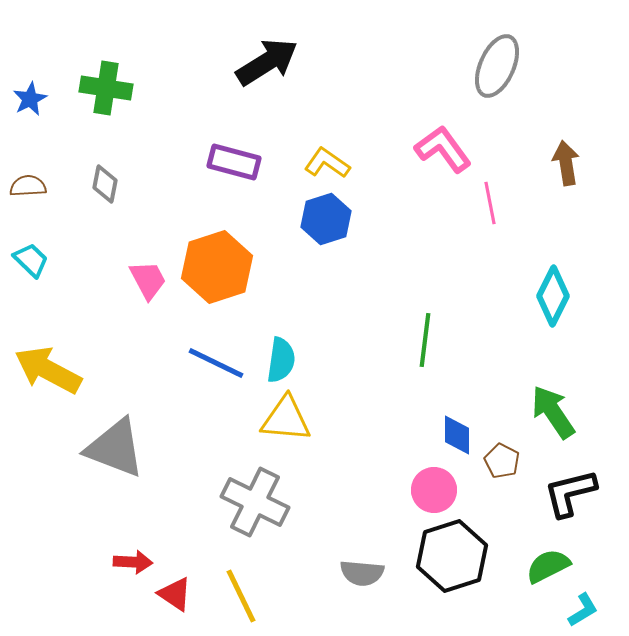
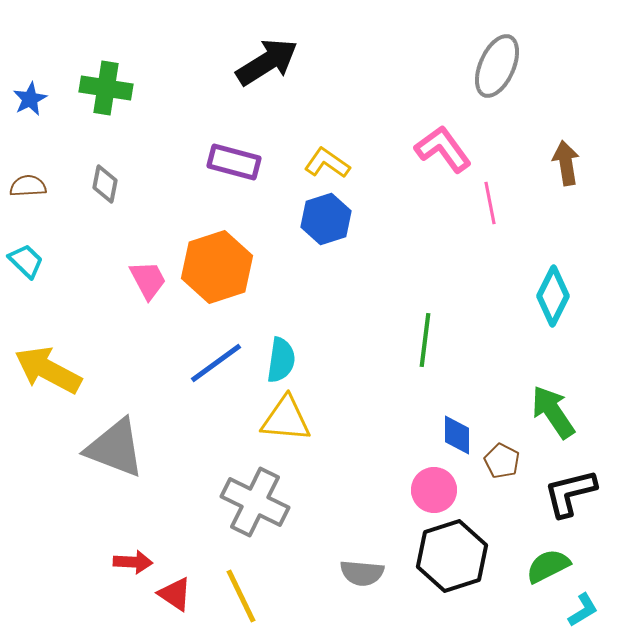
cyan trapezoid: moved 5 px left, 1 px down
blue line: rotated 62 degrees counterclockwise
